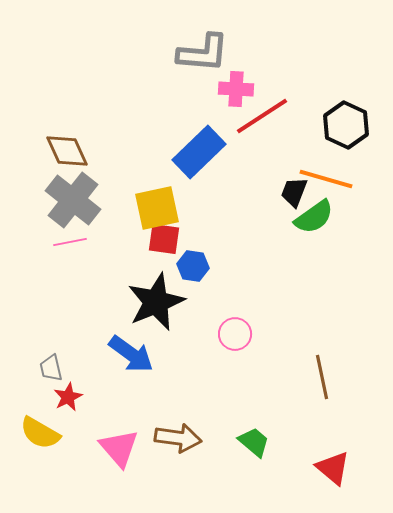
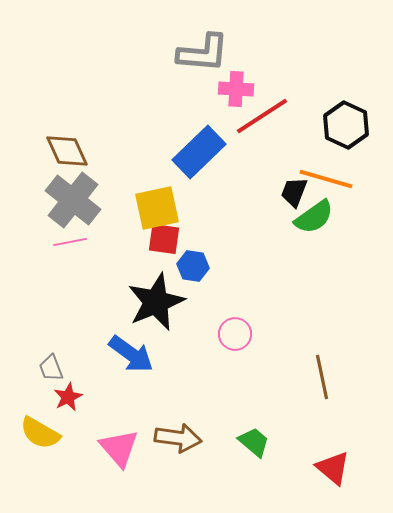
gray trapezoid: rotated 8 degrees counterclockwise
